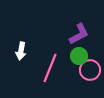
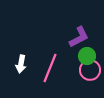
purple L-shape: moved 3 px down
white arrow: moved 13 px down
green circle: moved 8 px right
